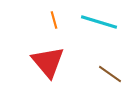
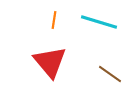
orange line: rotated 24 degrees clockwise
red triangle: moved 2 px right
